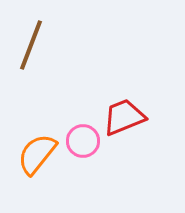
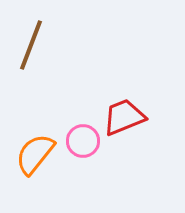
orange semicircle: moved 2 px left
